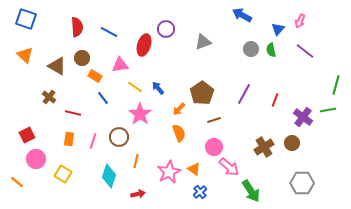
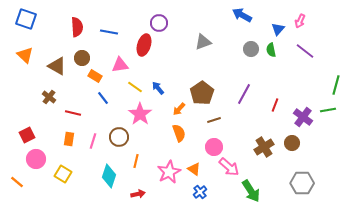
purple circle at (166, 29): moved 7 px left, 6 px up
blue line at (109, 32): rotated 18 degrees counterclockwise
red line at (275, 100): moved 5 px down
